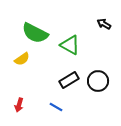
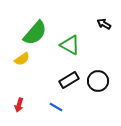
green semicircle: rotated 76 degrees counterclockwise
